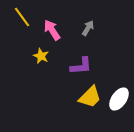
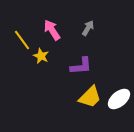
yellow line: moved 23 px down
white ellipse: rotated 15 degrees clockwise
